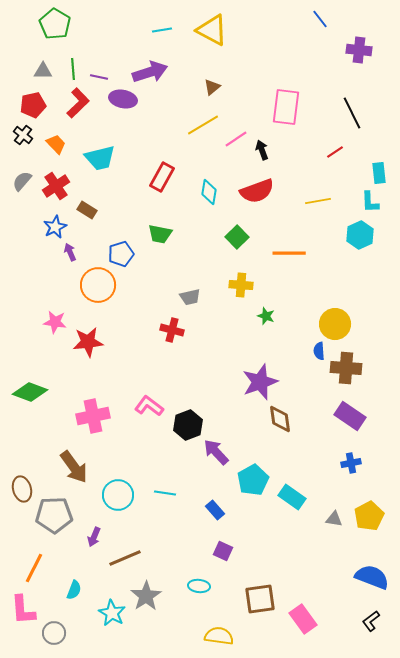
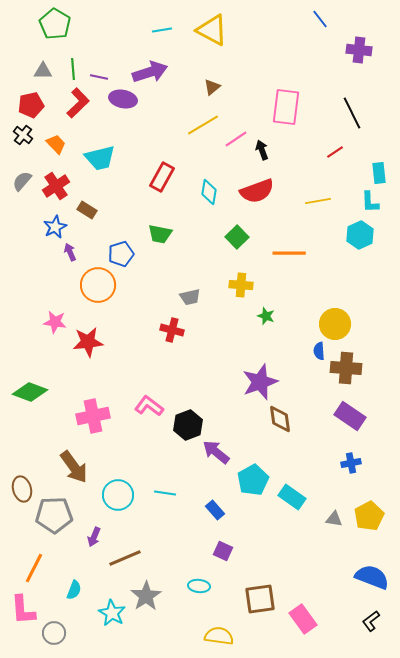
red pentagon at (33, 105): moved 2 px left
purple arrow at (216, 452): rotated 8 degrees counterclockwise
